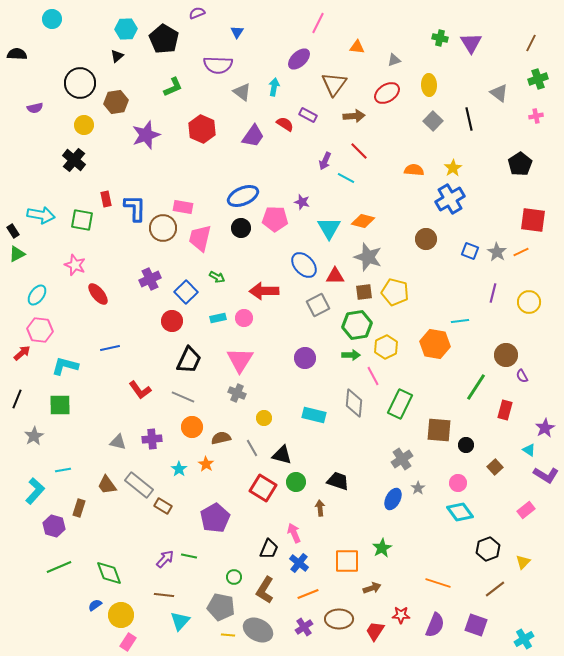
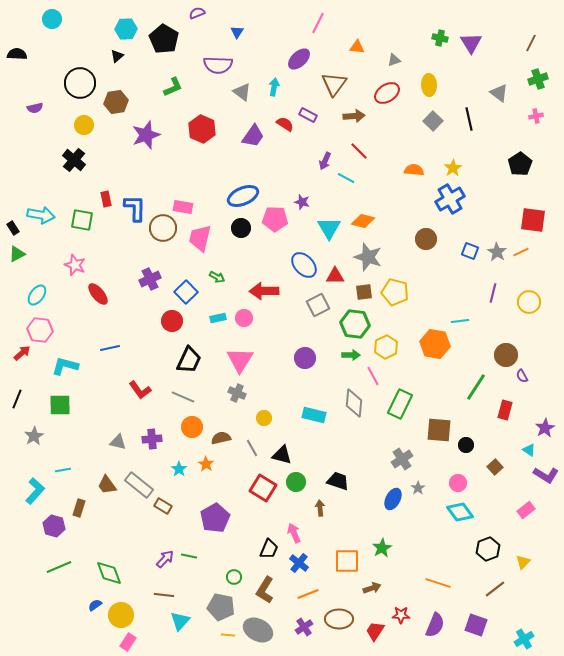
black rectangle at (13, 231): moved 3 px up
green hexagon at (357, 325): moved 2 px left, 1 px up; rotated 16 degrees clockwise
